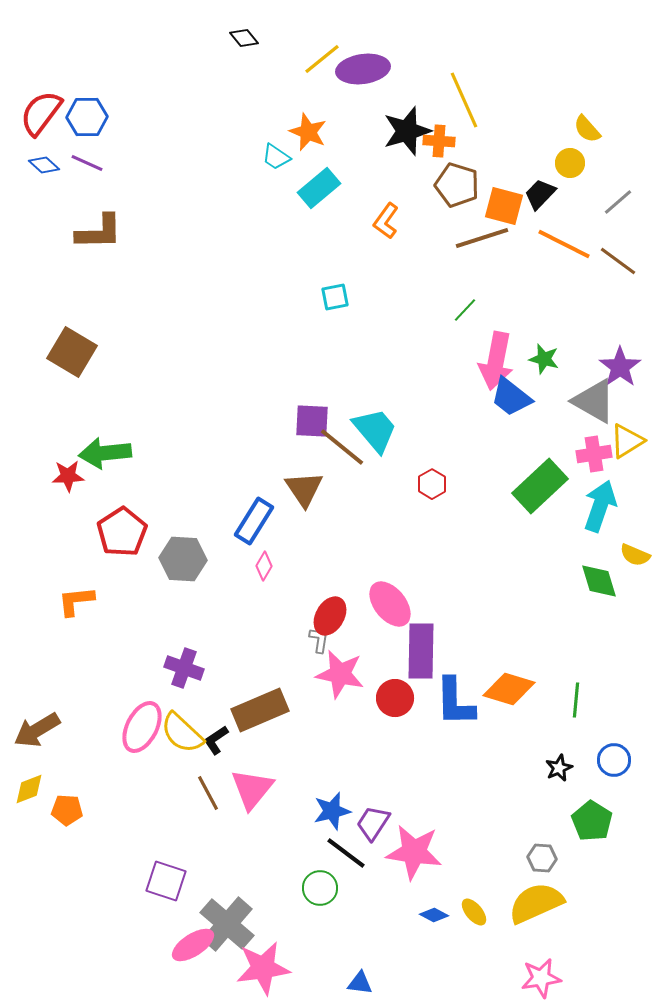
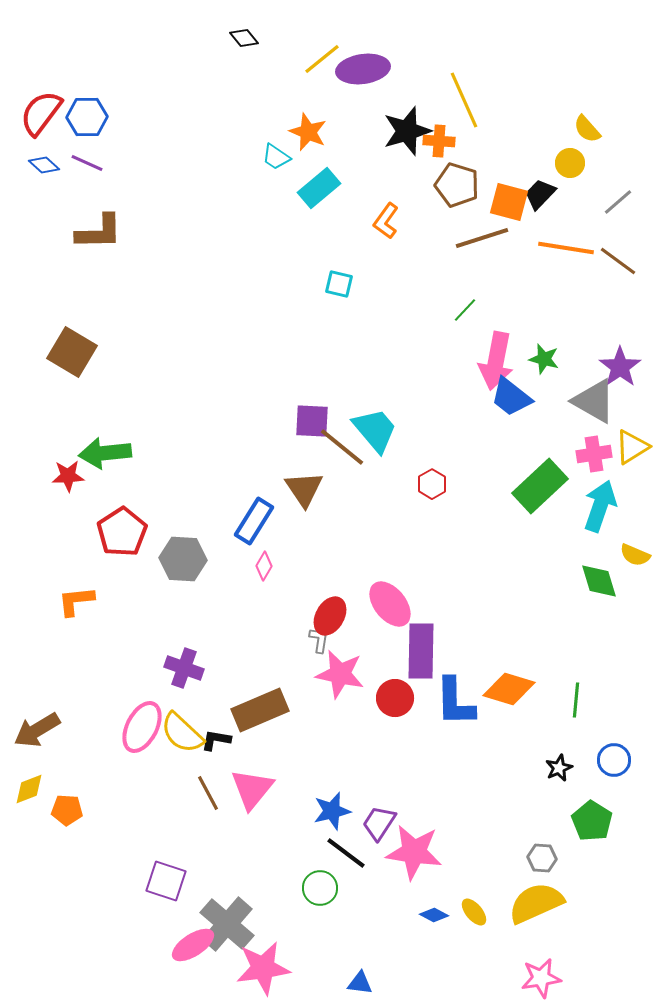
orange square at (504, 206): moved 5 px right, 4 px up
orange line at (564, 244): moved 2 px right, 4 px down; rotated 18 degrees counterclockwise
cyan square at (335, 297): moved 4 px right, 13 px up; rotated 24 degrees clockwise
yellow triangle at (627, 441): moved 5 px right, 6 px down
black L-shape at (216, 740): rotated 44 degrees clockwise
purple trapezoid at (373, 823): moved 6 px right
